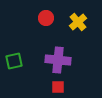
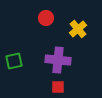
yellow cross: moved 7 px down
